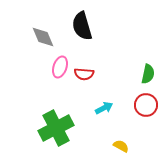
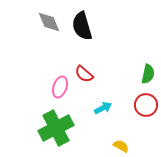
gray diamond: moved 6 px right, 15 px up
pink ellipse: moved 20 px down
red semicircle: rotated 36 degrees clockwise
cyan arrow: moved 1 px left
